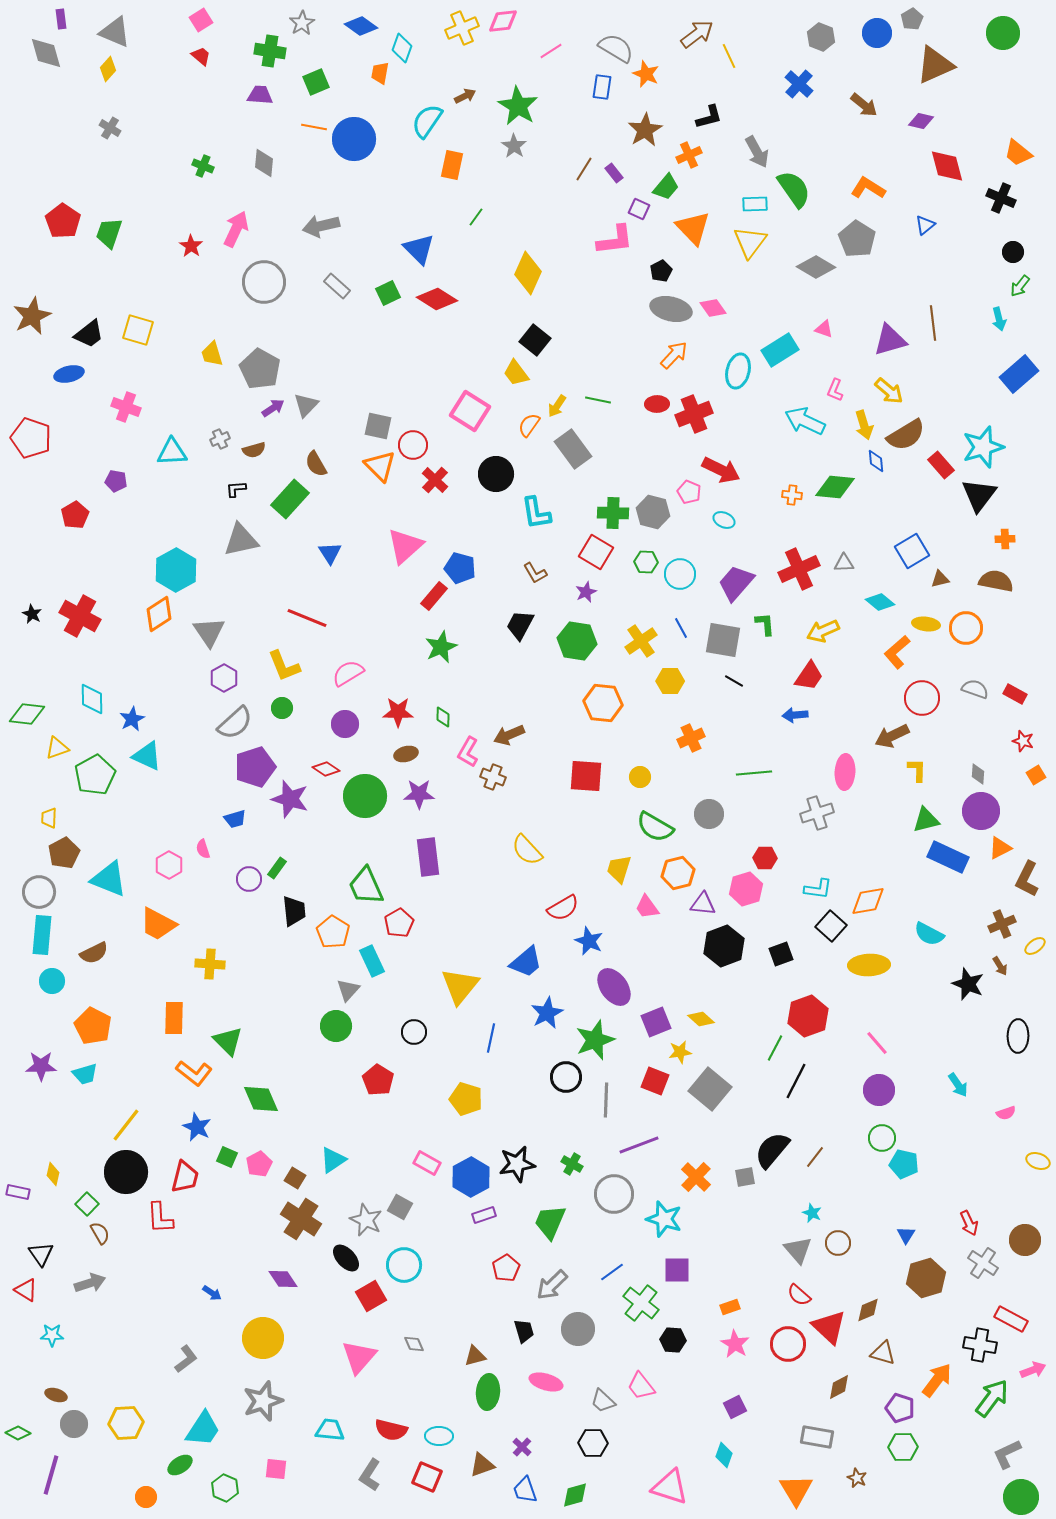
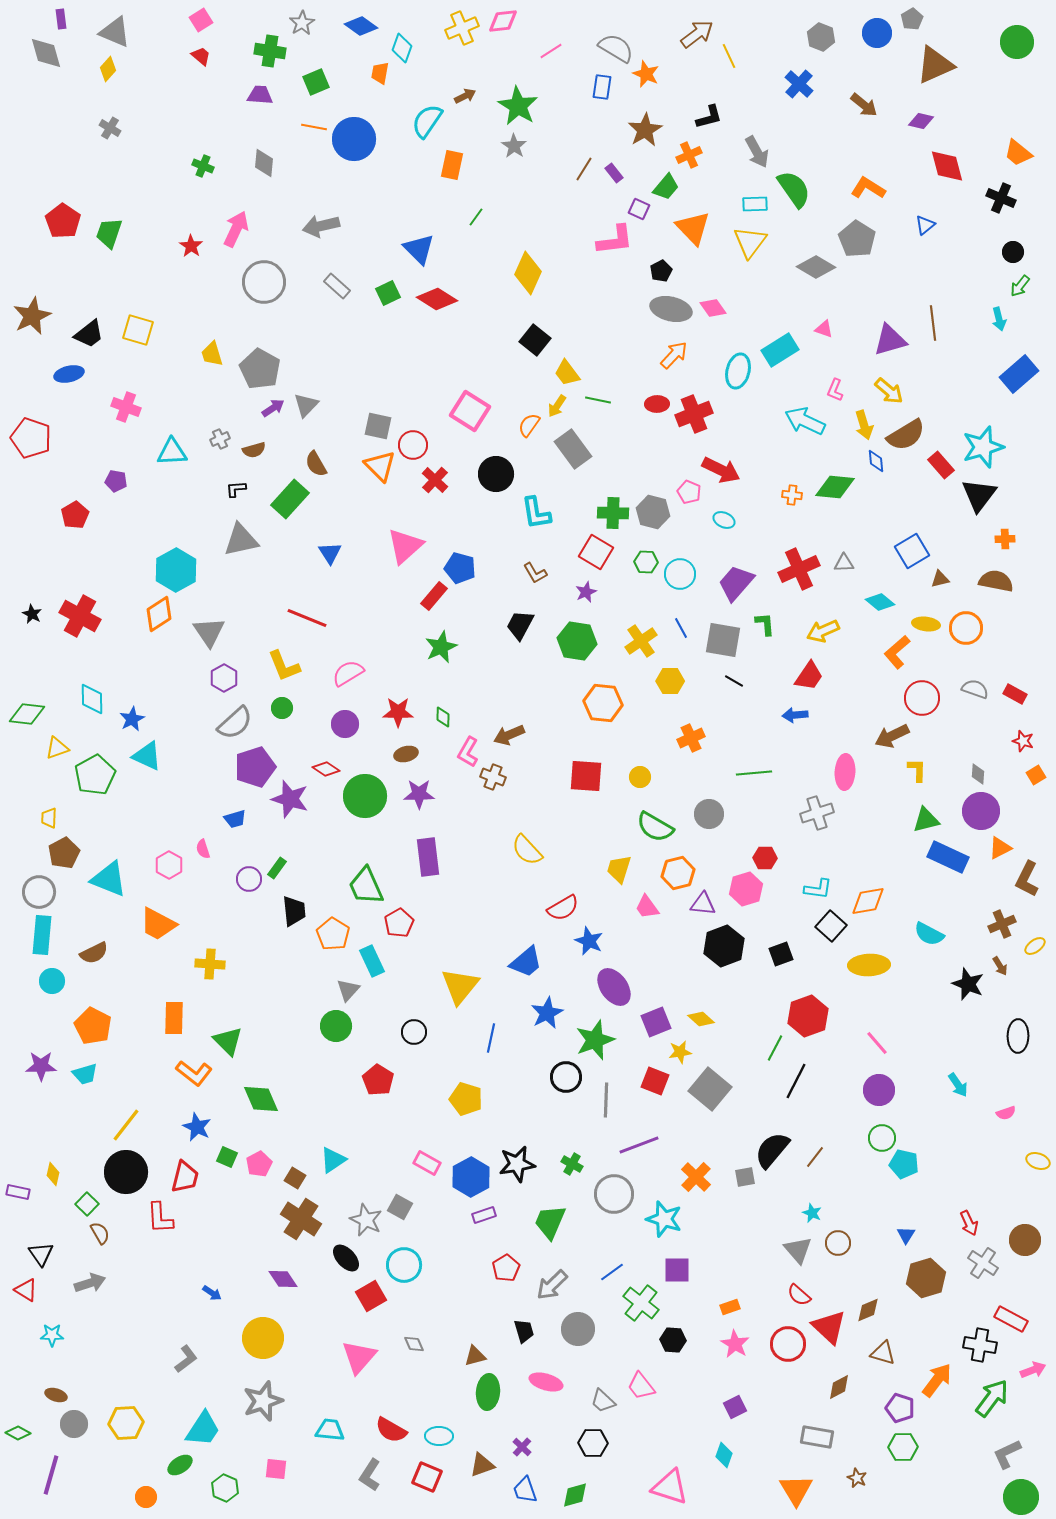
green circle at (1003, 33): moved 14 px right, 9 px down
yellow trapezoid at (516, 373): moved 51 px right
orange pentagon at (333, 932): moved 2 px down
red semicircle at (391, 1430): rotated 16 degrees clockwise
